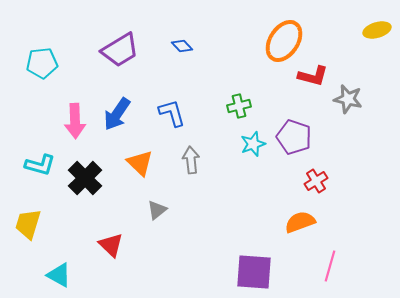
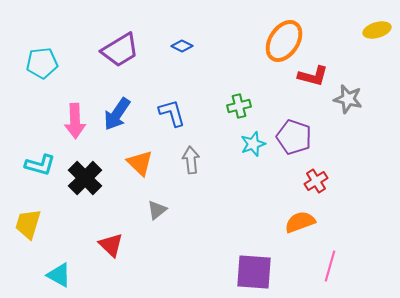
blue diamond: rotated 20 degrees counterclockwise
